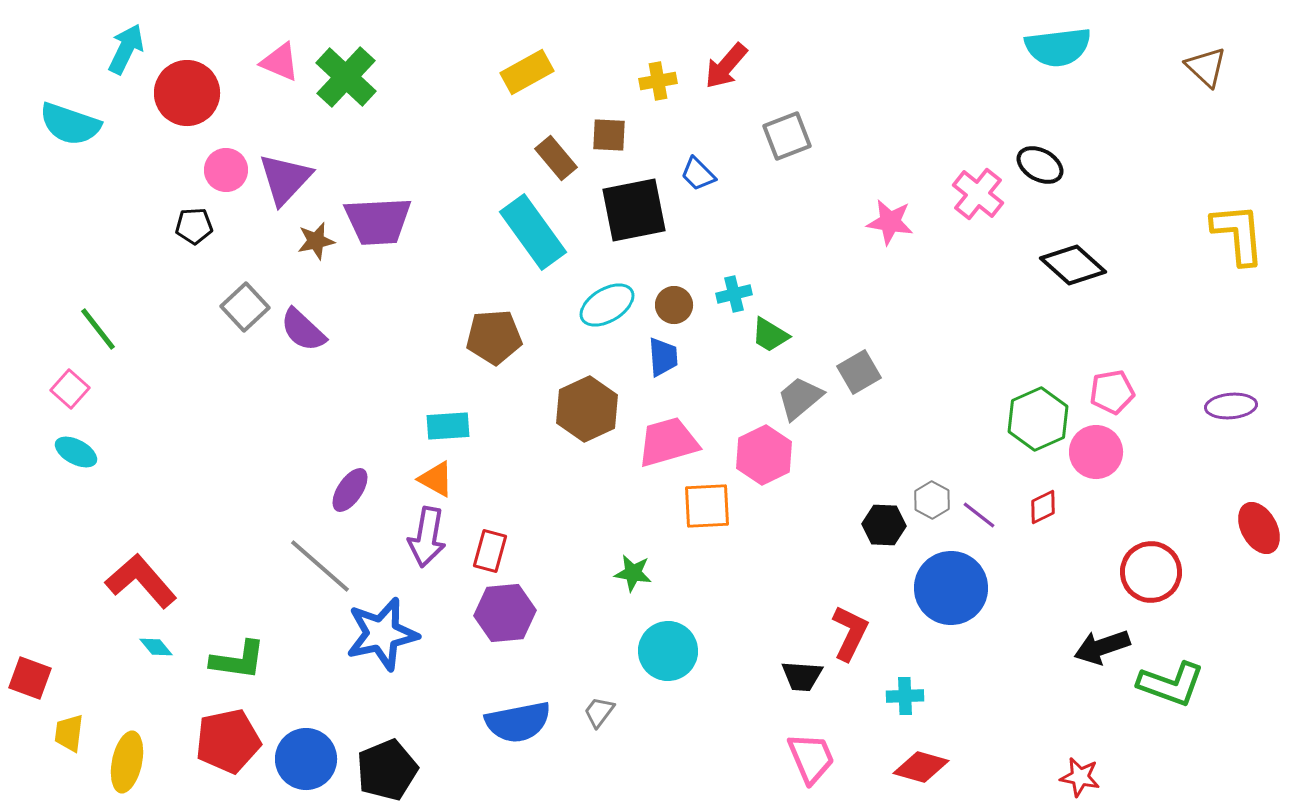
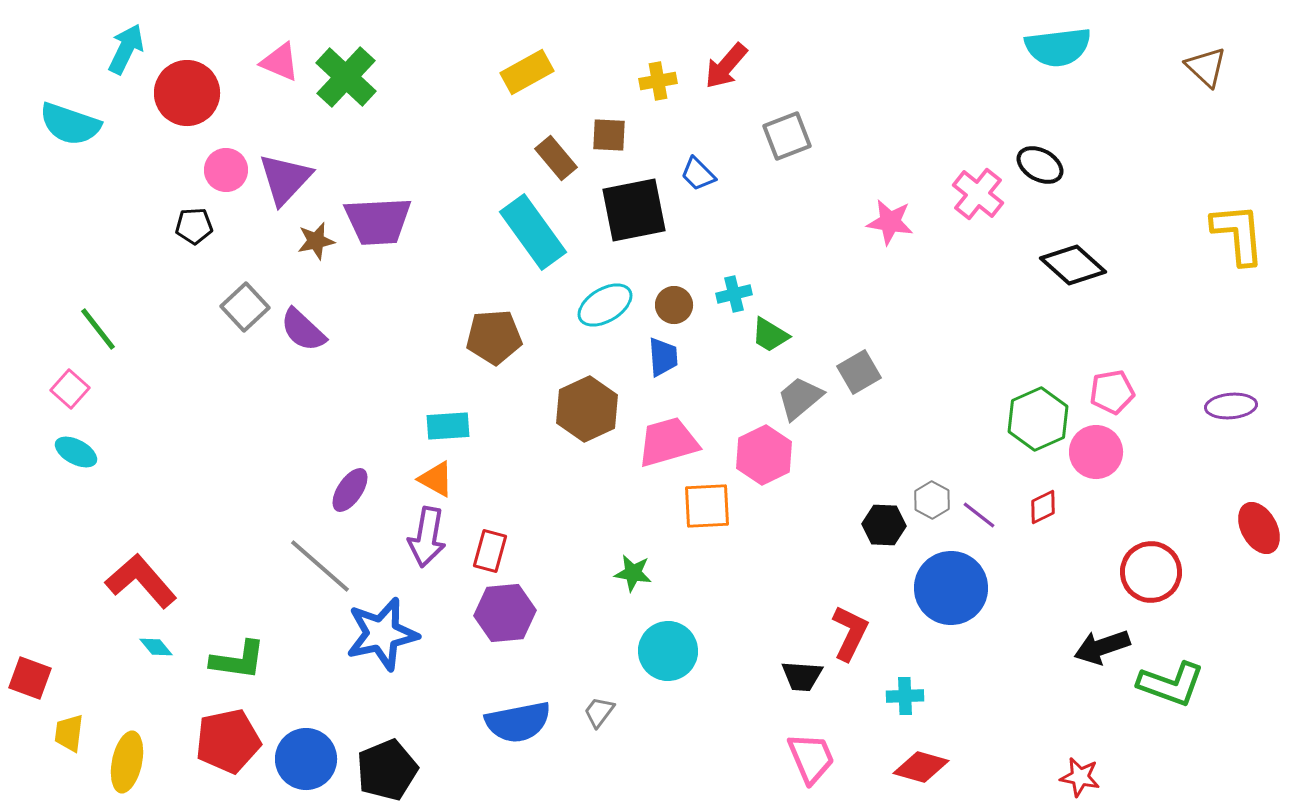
cyan ellipse at (607, 305): moved 2 px left
